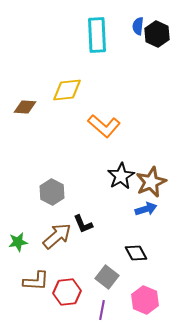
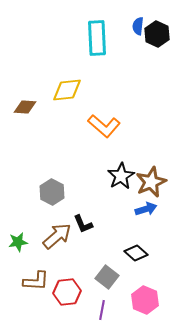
cyan rectangle: moved 3 px down
black diamond: rotated 20 degrees counterclockwise
